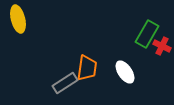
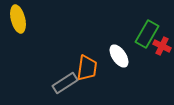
white ellipse: moved 6 px left, 16 px up
